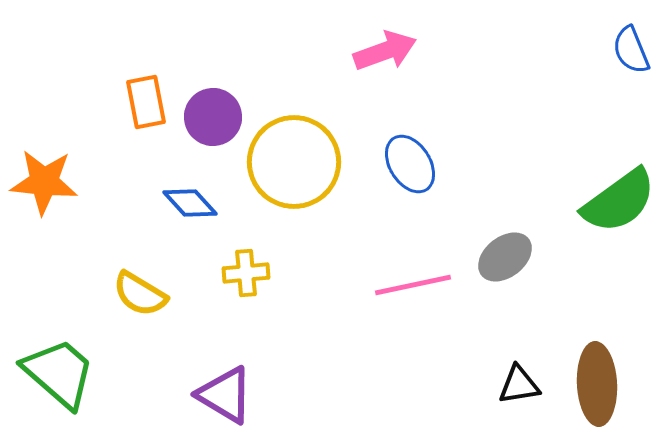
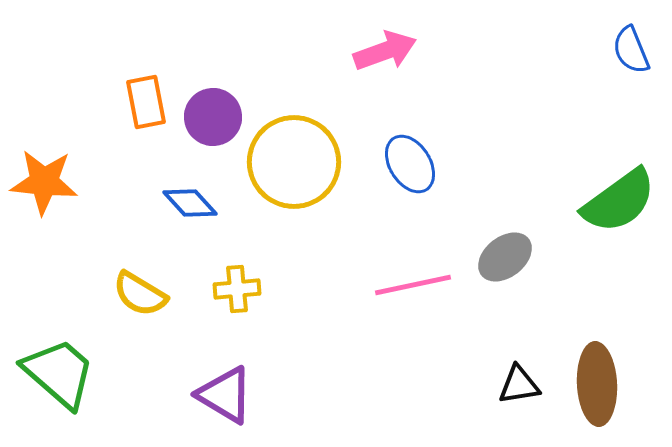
yellow cross: moved 9 px left, 16 px down
